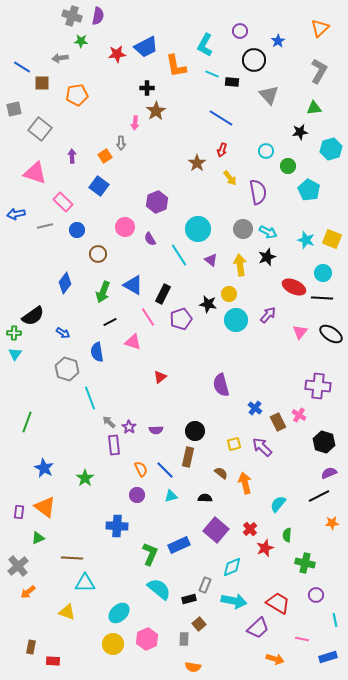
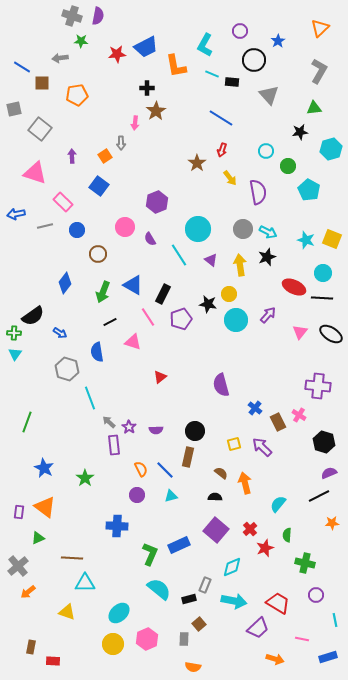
blue arrow at (63, 333): moved 3 px left
black semicircle at (205, 498): moved 10 px right, 1 px up
